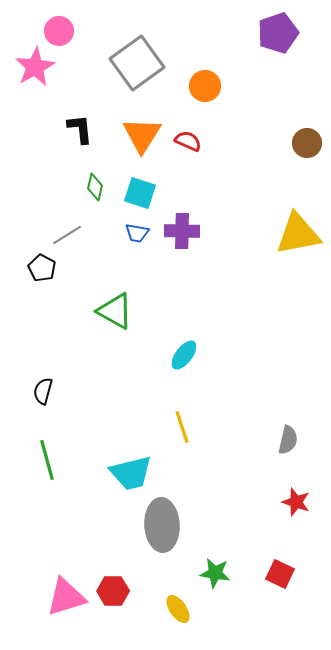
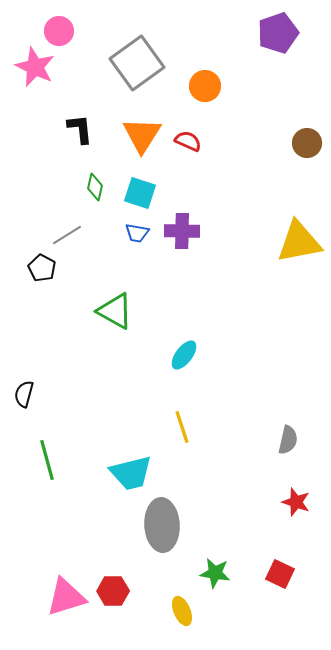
pink star: rotated 18 degrees counterclockwise
yellow triangle: moved 1 px right, 8 px down
black semicircle: moved 19 px left, 3 px down
yellow ellipse: moved 4 px right, 2 px down; rotated 12 degrees clockwise
